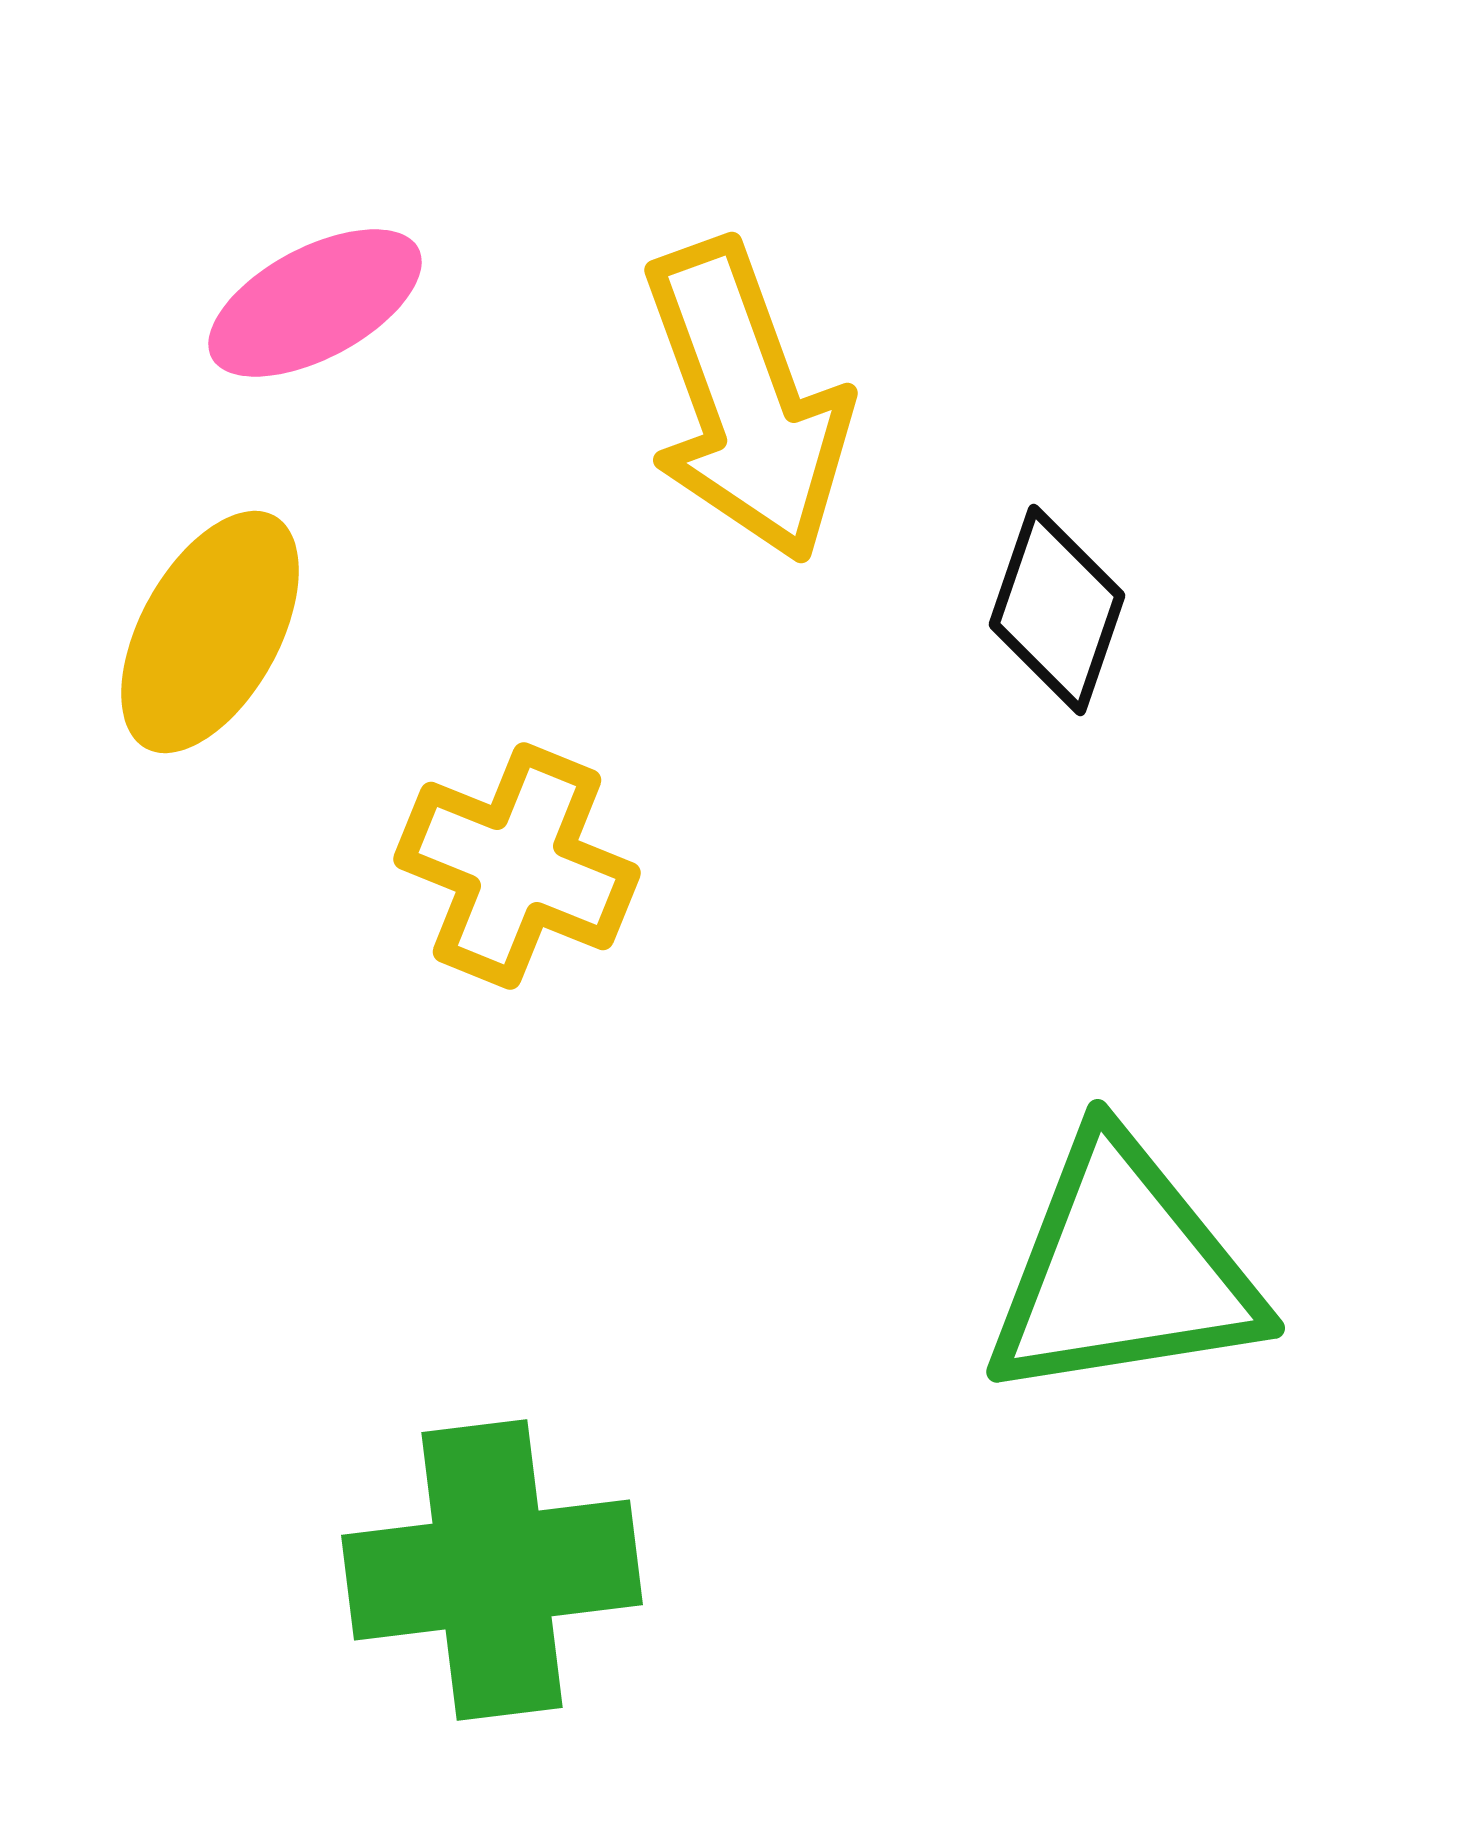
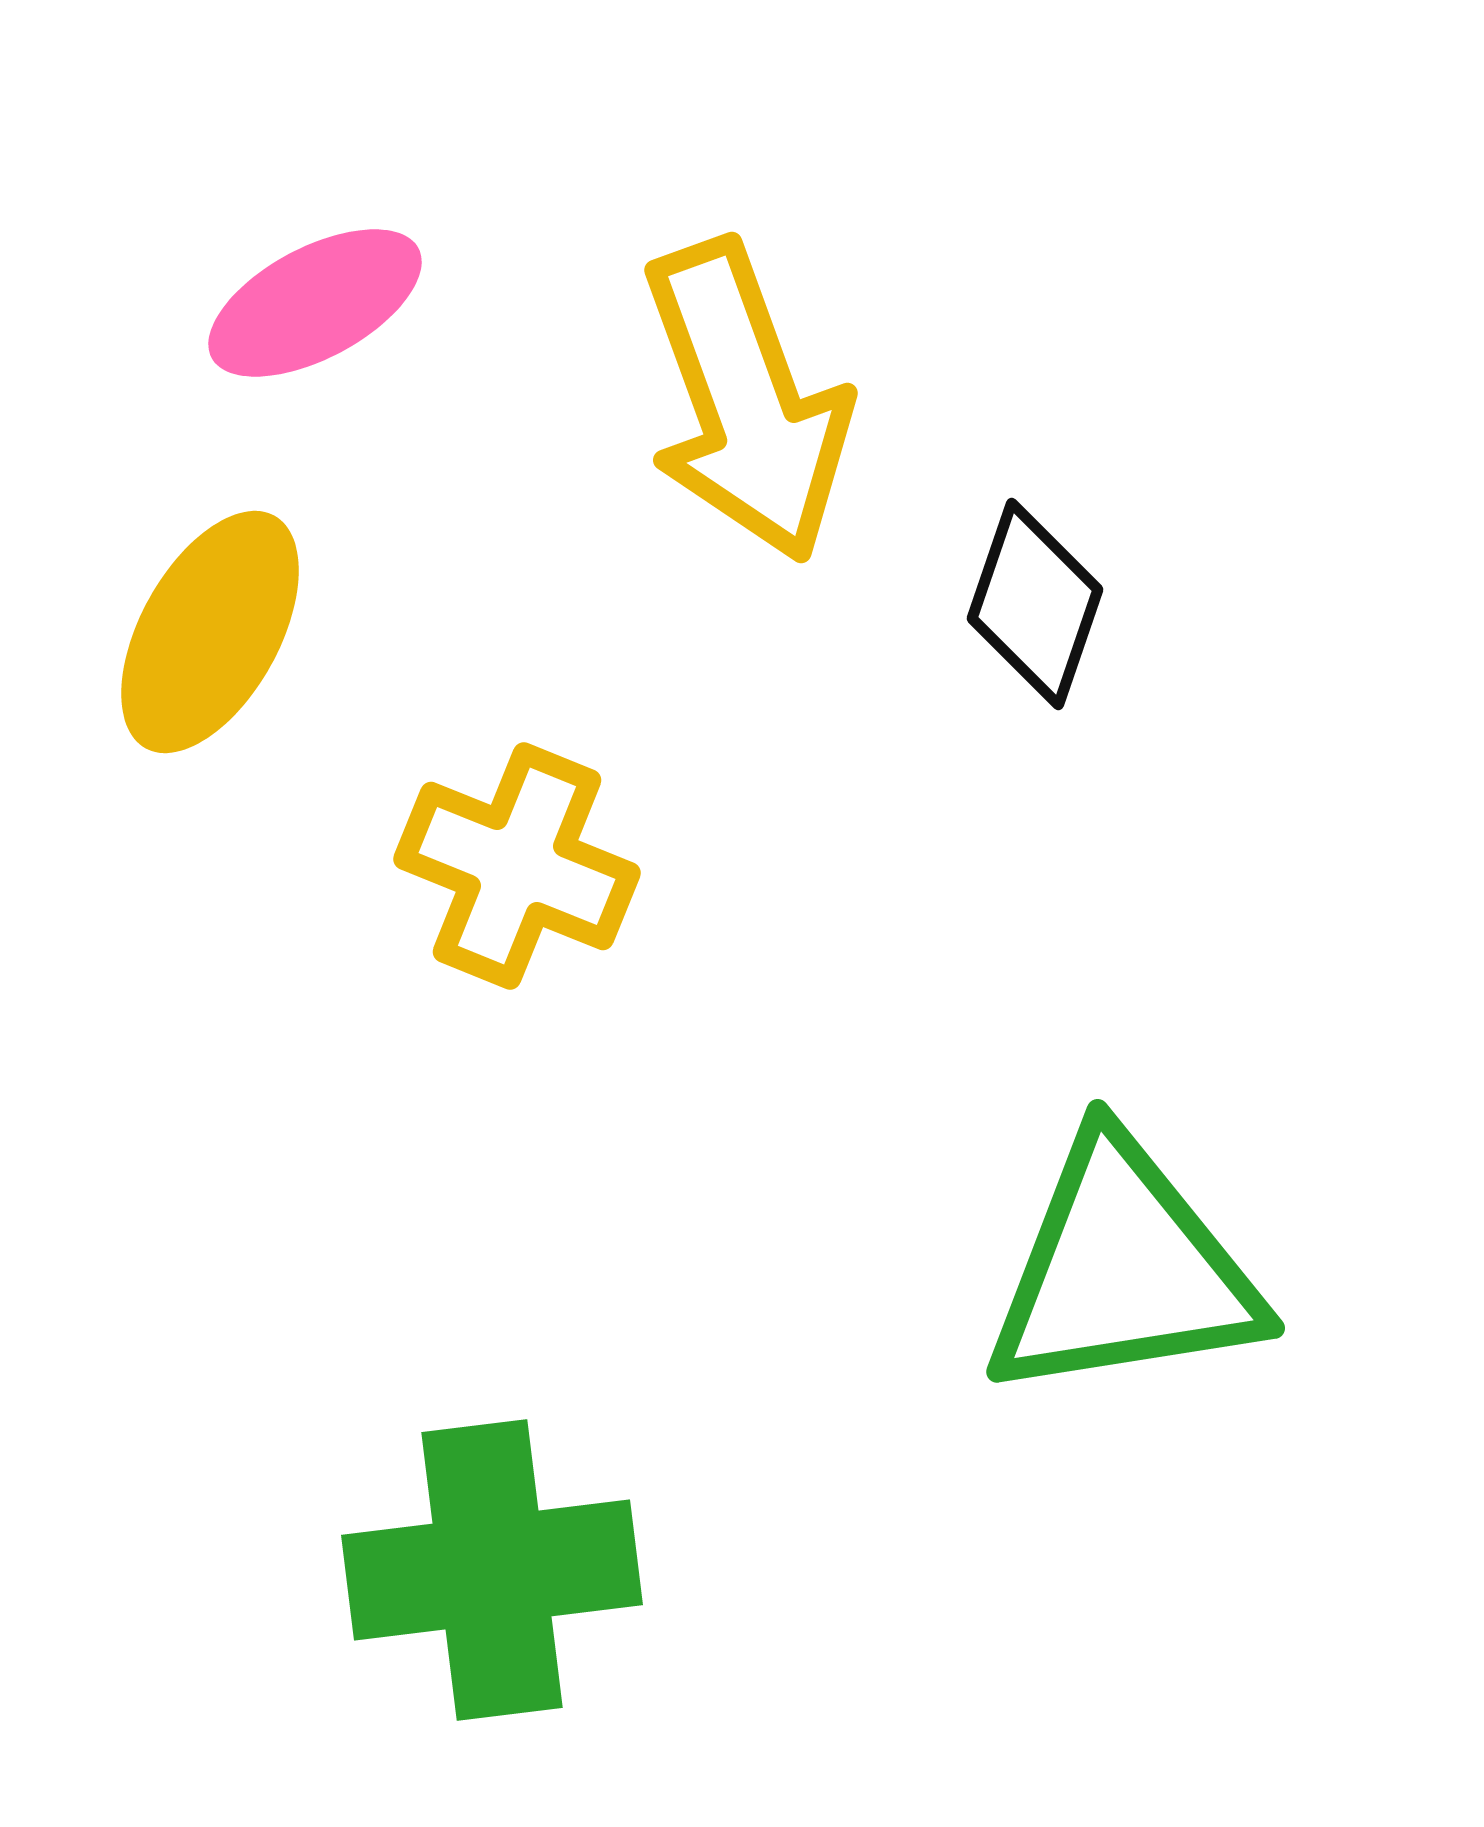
black diamond: moved 22 px left, 6 px up
